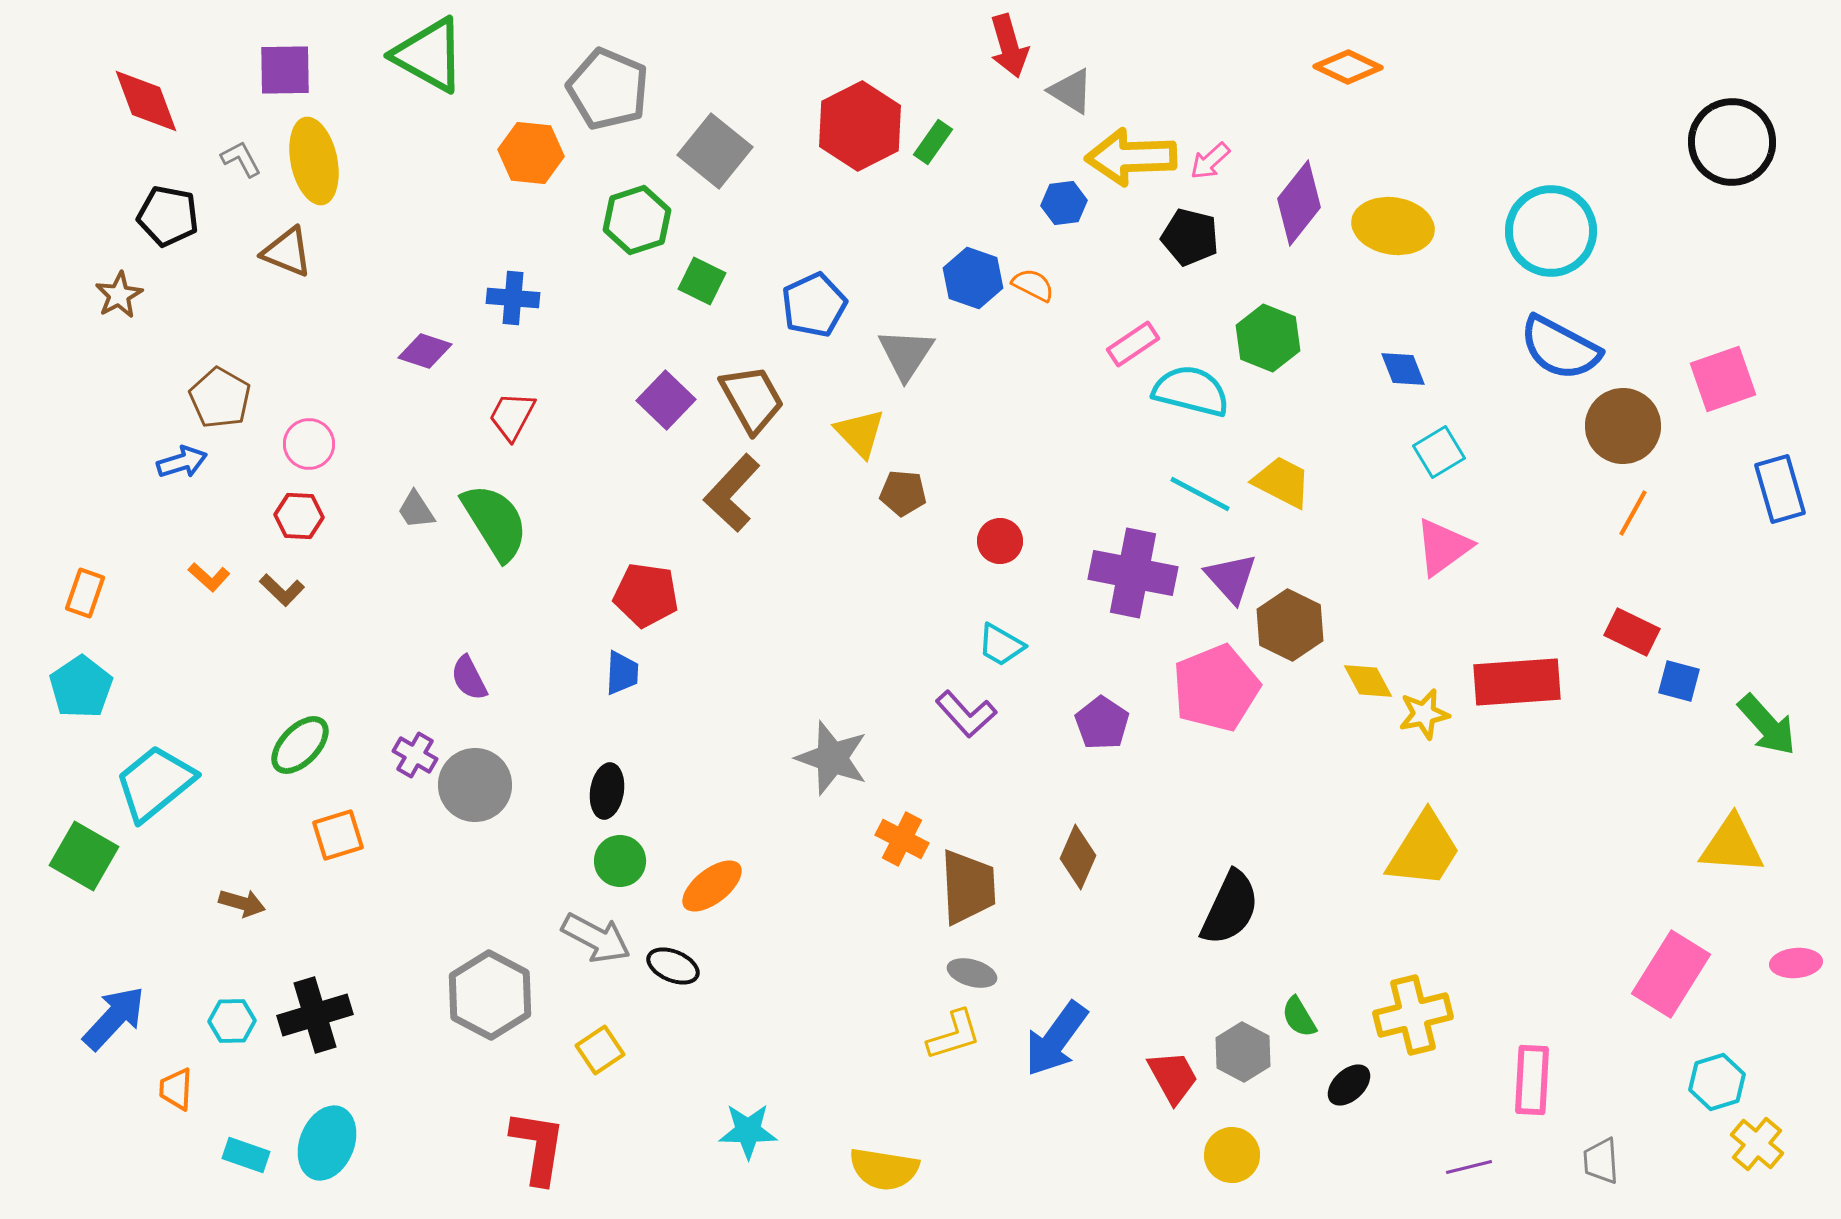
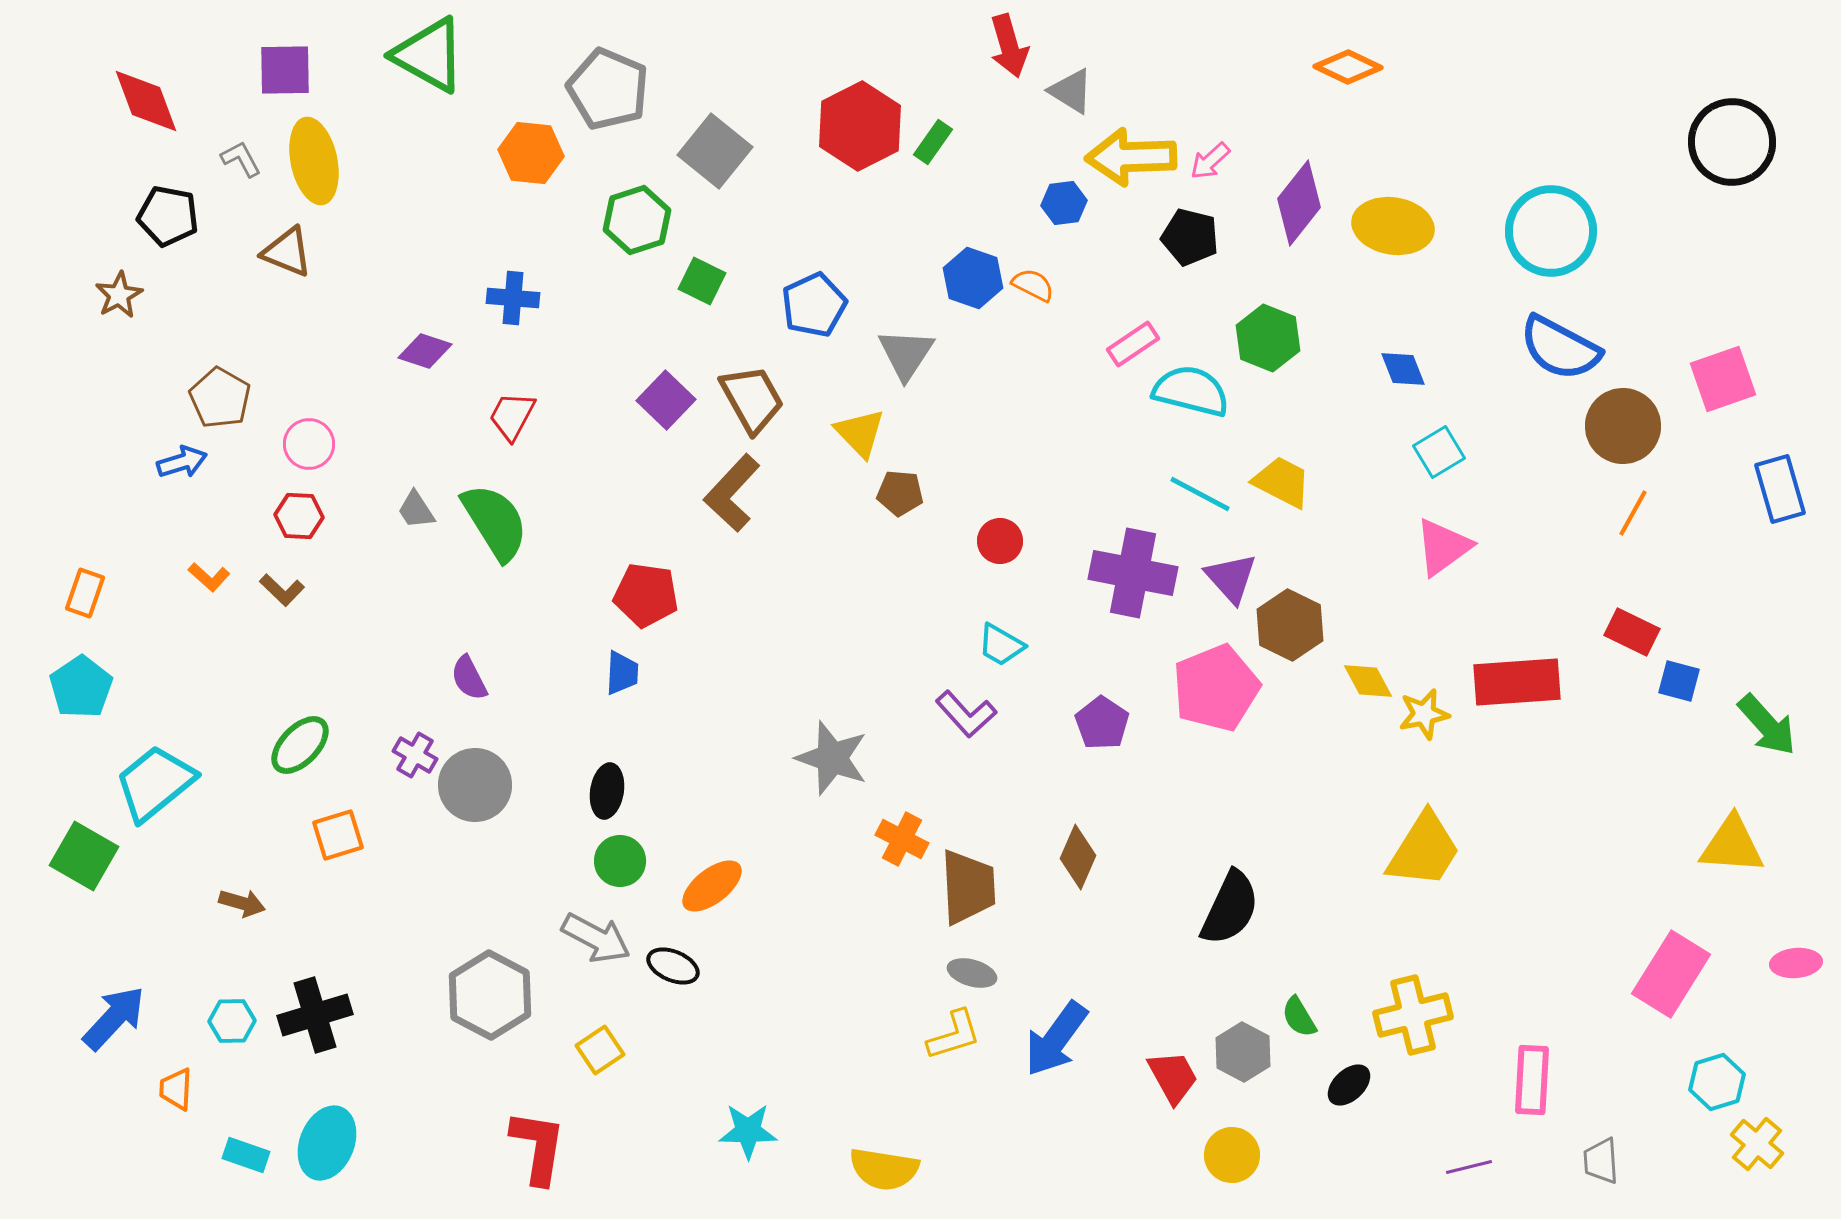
brown pentagon at (903, 493): moved 3 px left
